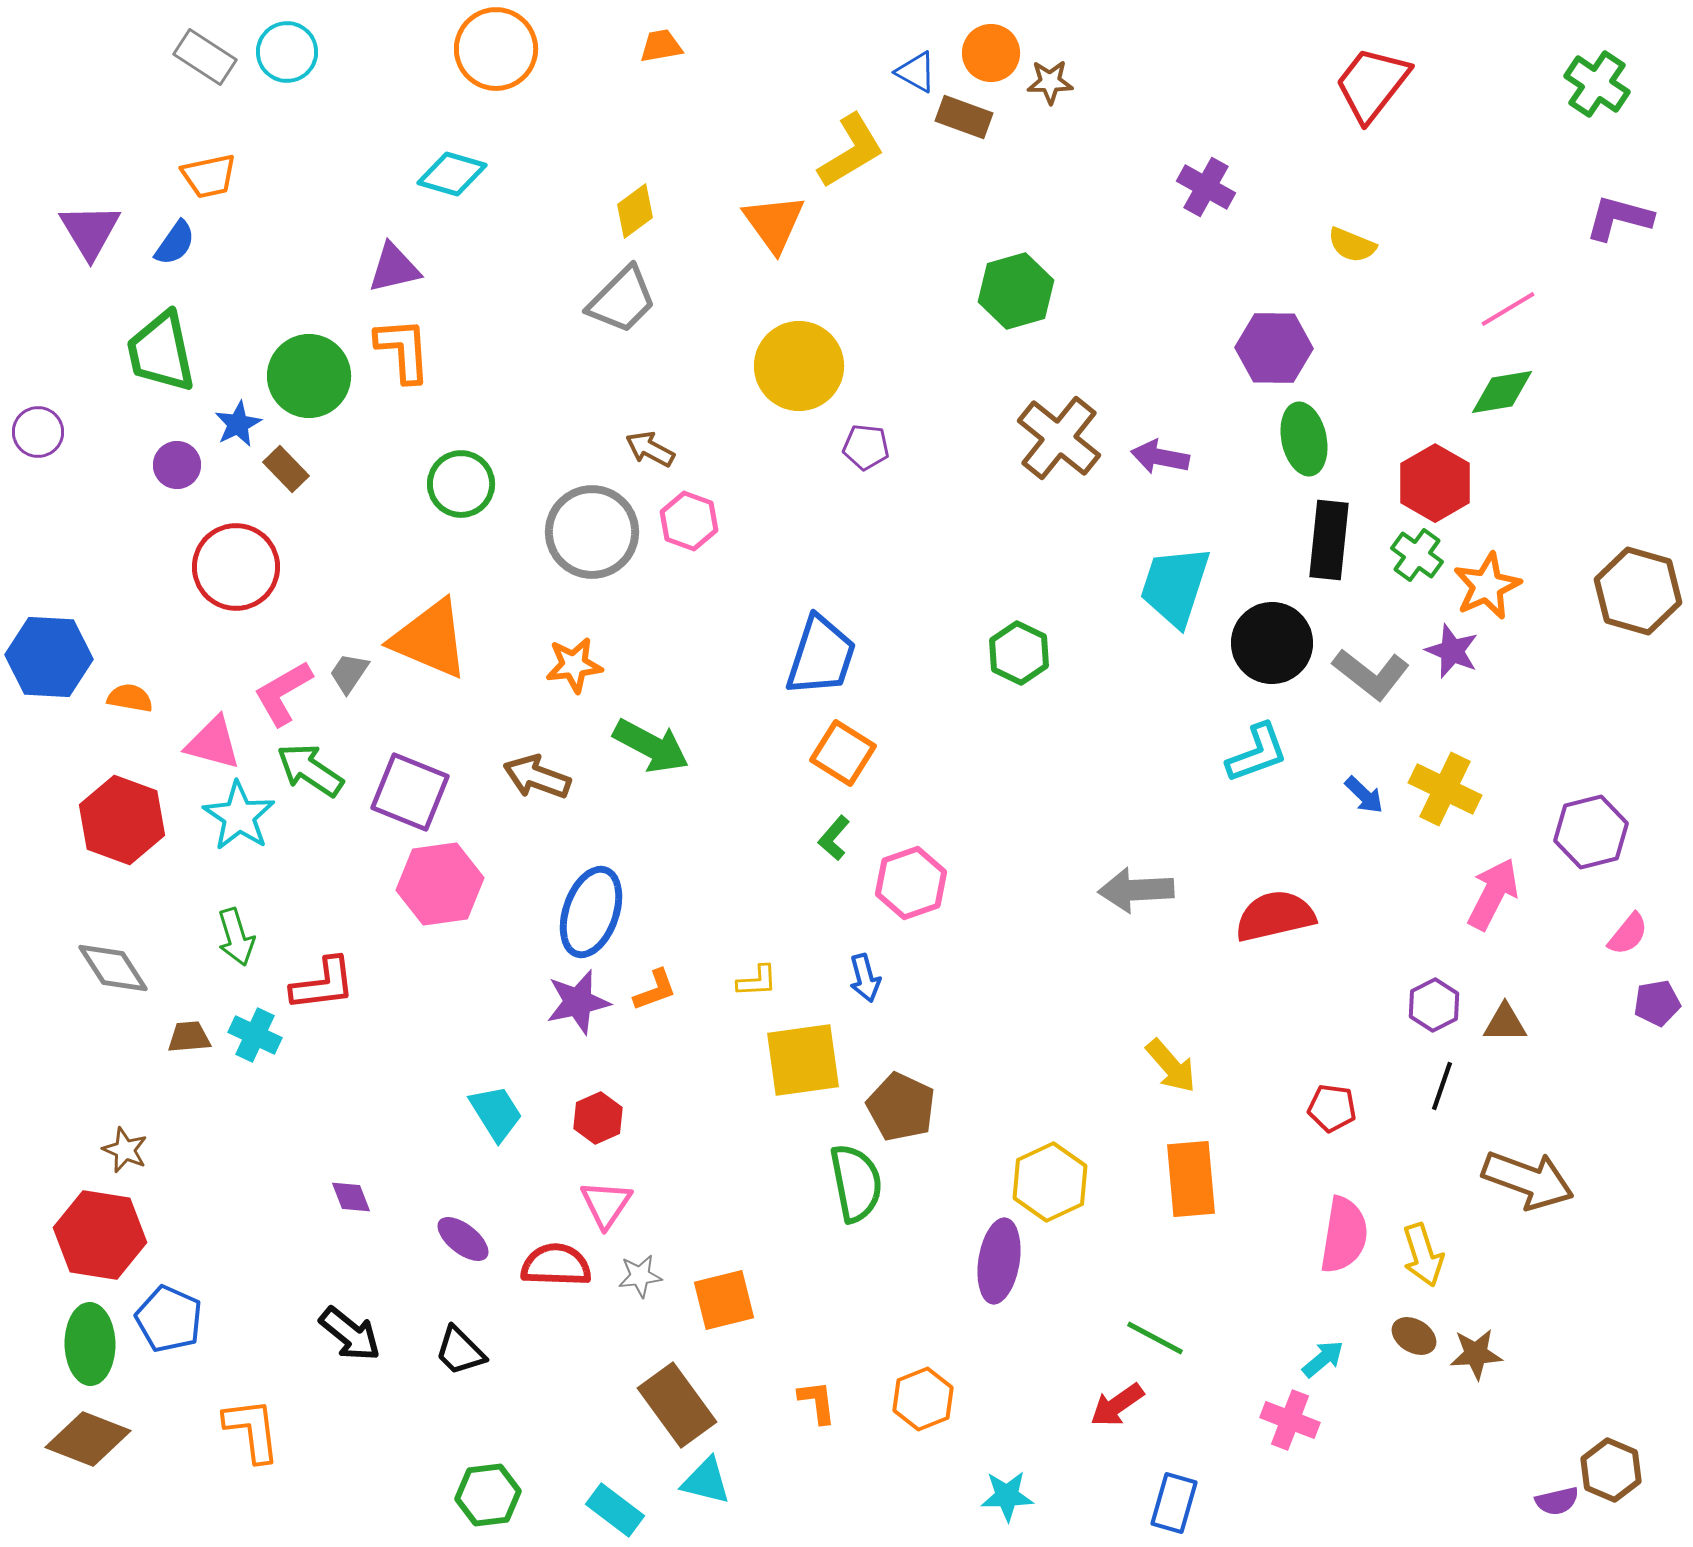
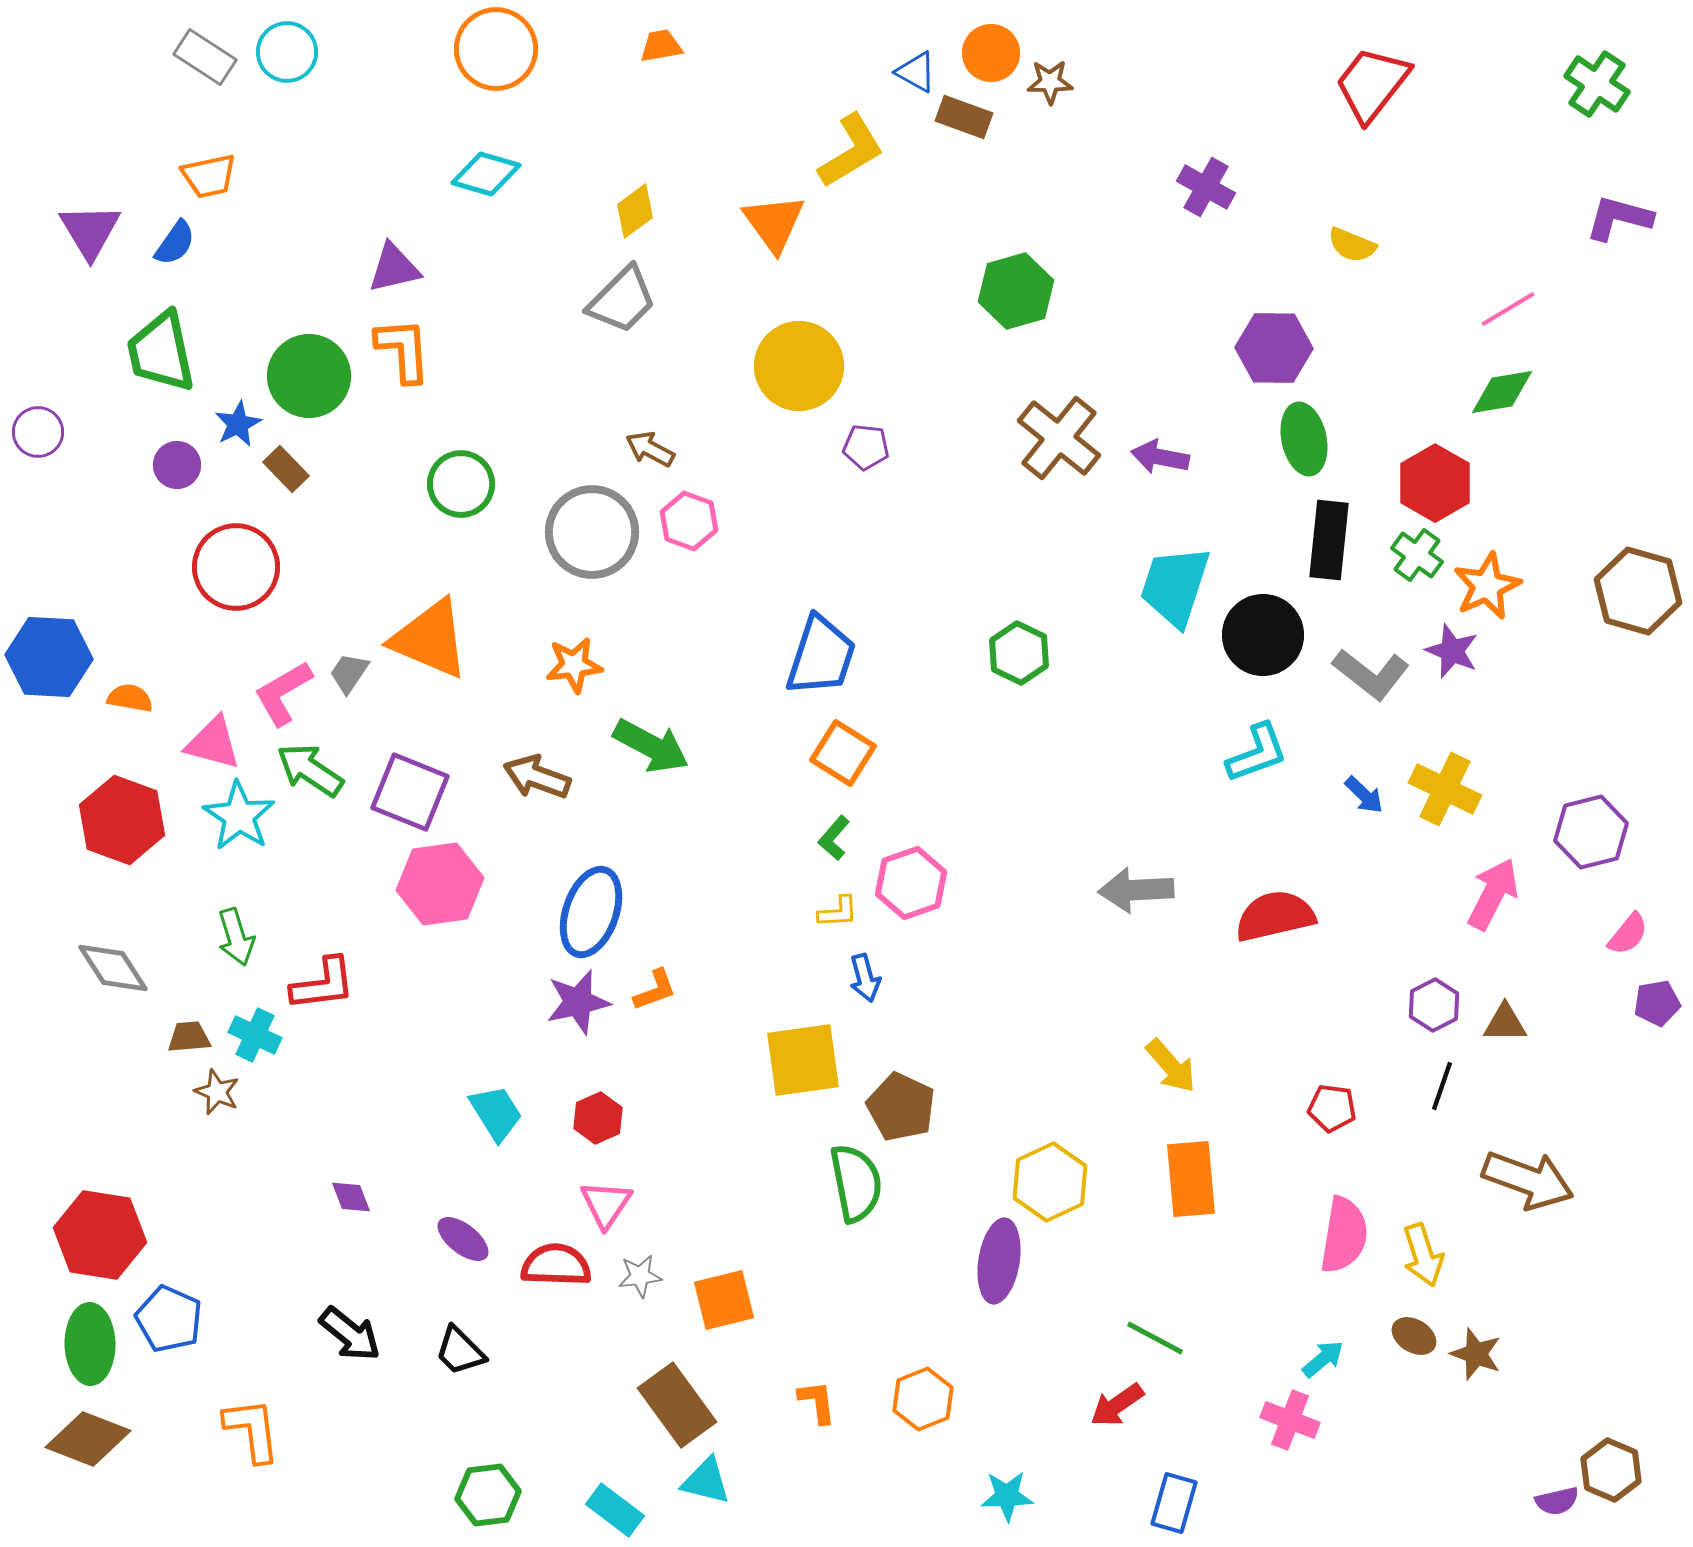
cyan diamond at (452, 174): moved 34 px right
black circle at (1272, 643): moved 9 px left, 8 px up
yellow L-shape at (757, 981): moved 81 px right, 69 px up
brown star at (125, 1150): moved 92 px right, 58 px up
brown star at (1476, 1354): rotated 24 degrees clockwise
